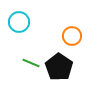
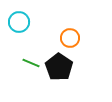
orange circle: moved 2 px left, 2 px down
